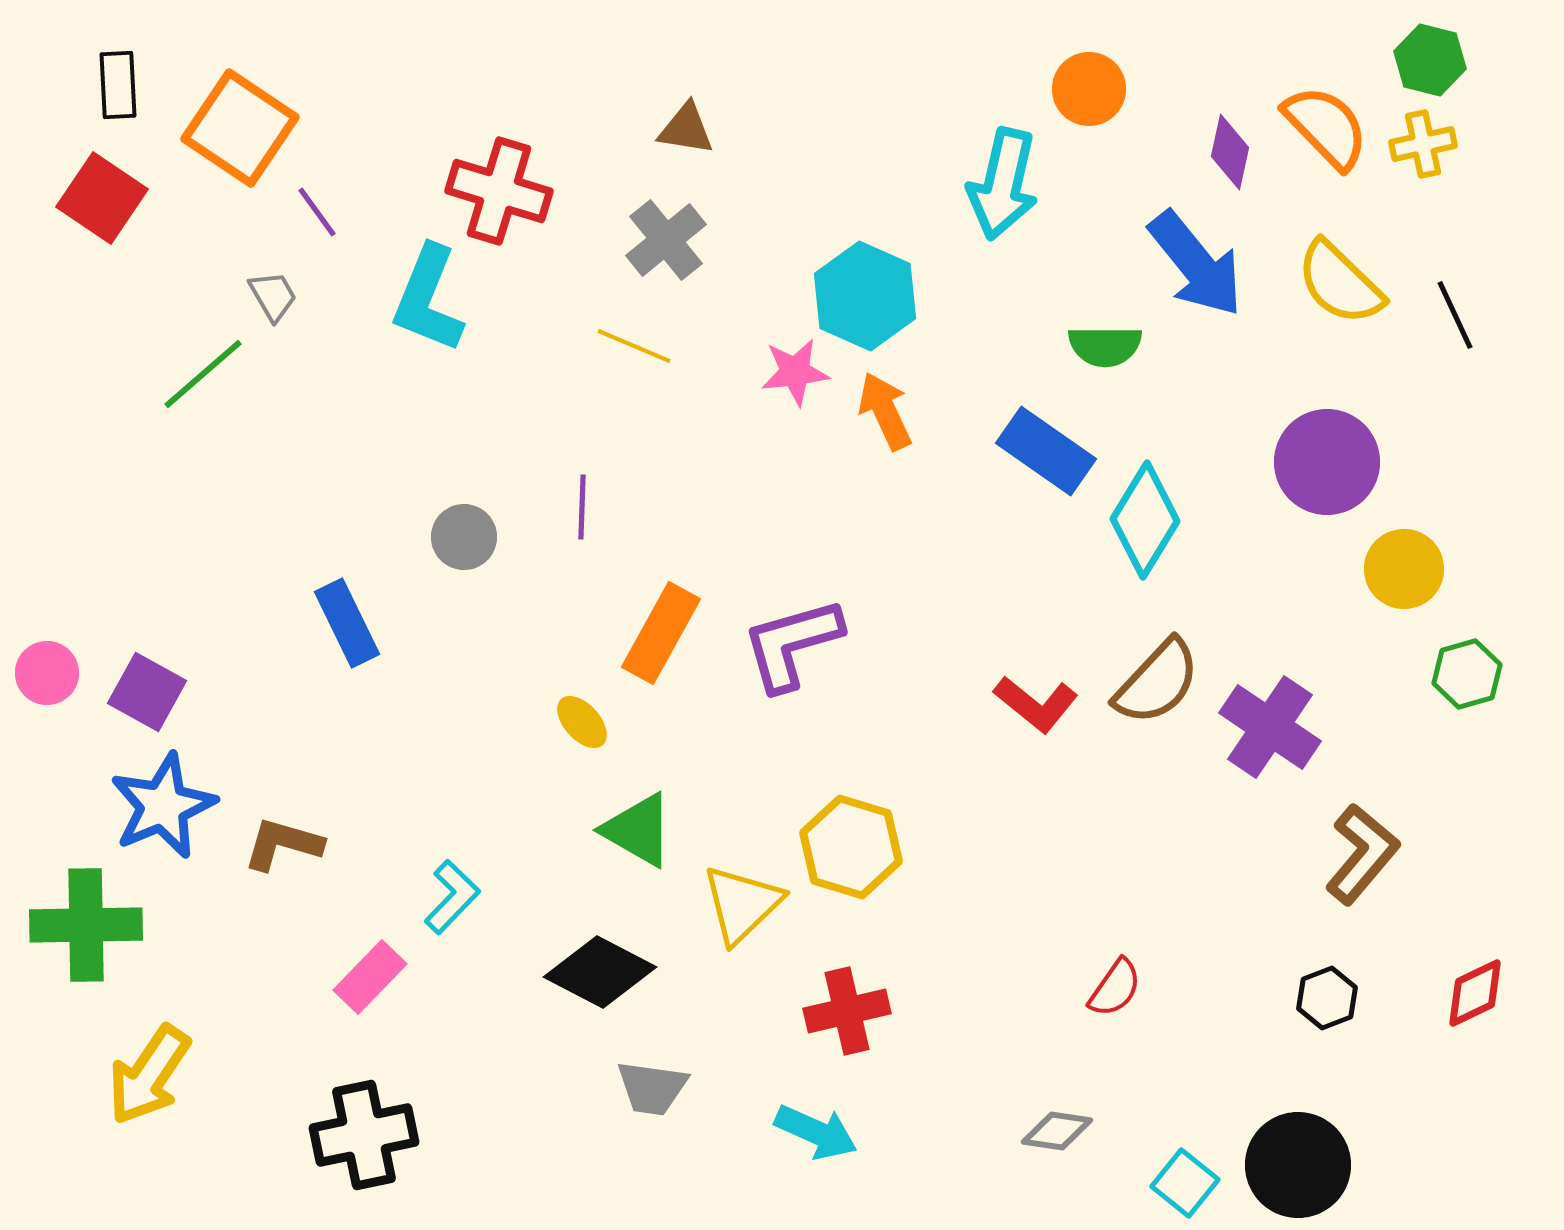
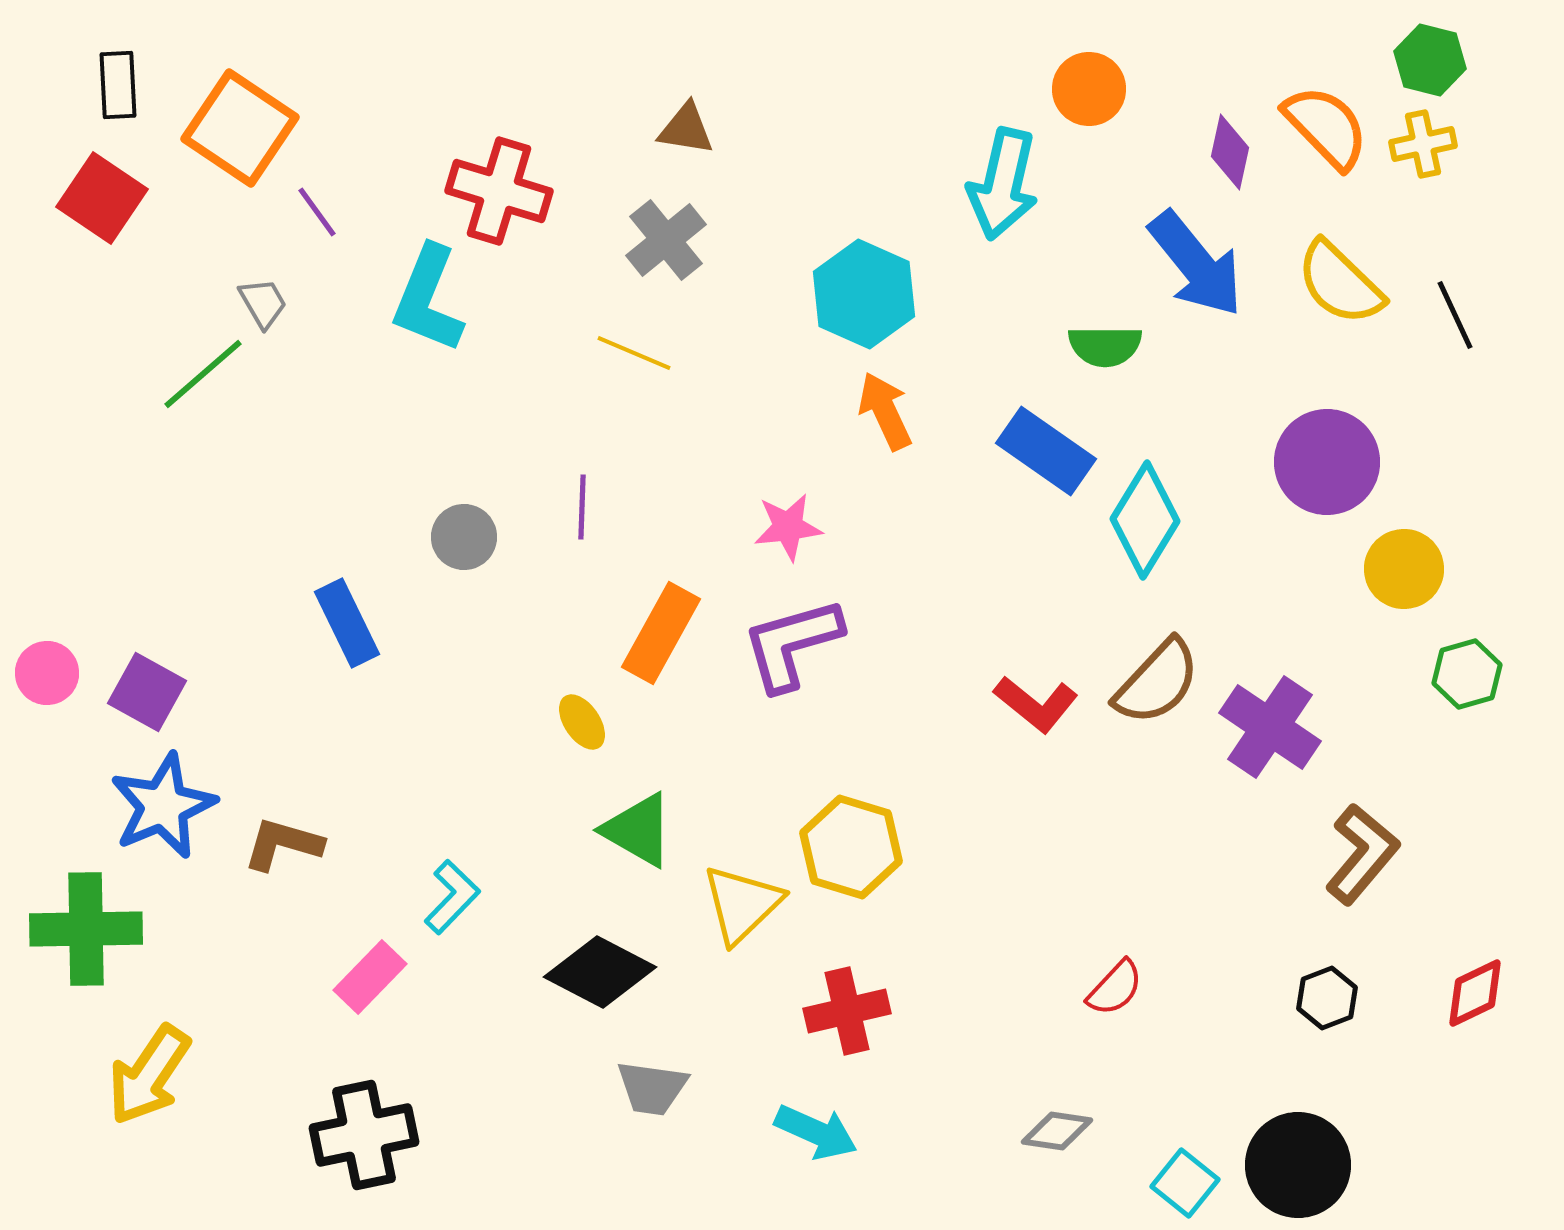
gray trapezoid at (273, 296): moved 10 px left, 7 px down
cyan hexagon at (865, 296): moved 1 px left, 2 px up
yellow line at (634, 346): moved 7 px down
pink star at (795, 372): moved 7 px left, 155 px down
yellow ellipse at (582, 722): rotated 8 degrees clockwise
green cross at (86, 925): moved 4 px down
red semicircle at (1115, 988): rotated 8 degrees clockwise
